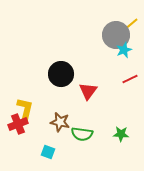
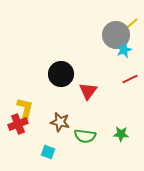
green semicircle: moved 3 px right, 2 px down
